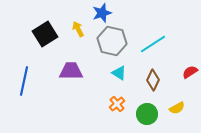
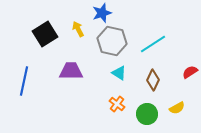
orange cross: rotated 14 degrees counterclockwise
